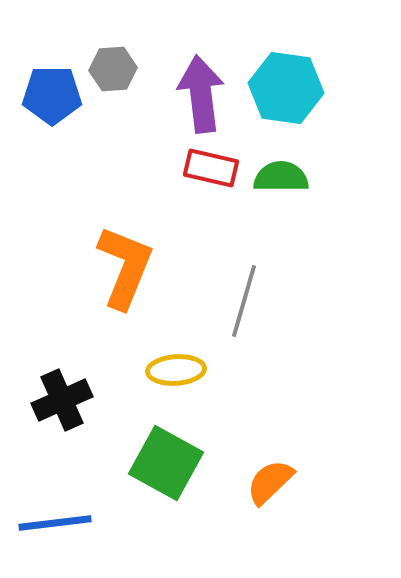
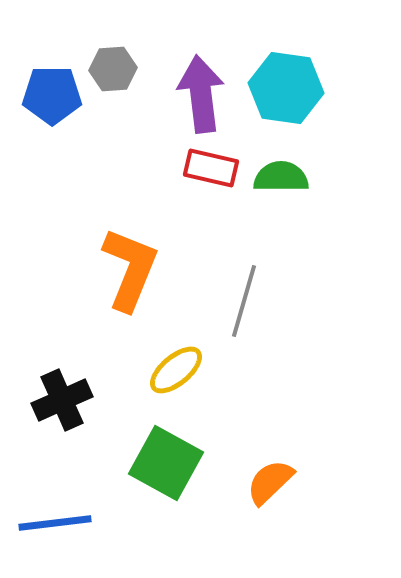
orange L-shape: moved 5 px right, 2 px down
yellow ellipse: rotated 36 degrees counterclockwise
